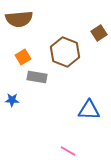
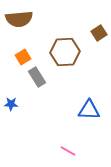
brown hexagon: rotated 24 degrees counterclockwise
gray rectangle: rotated 48 degrees clockwise
blue star: moved 1 px left, 4 px down
